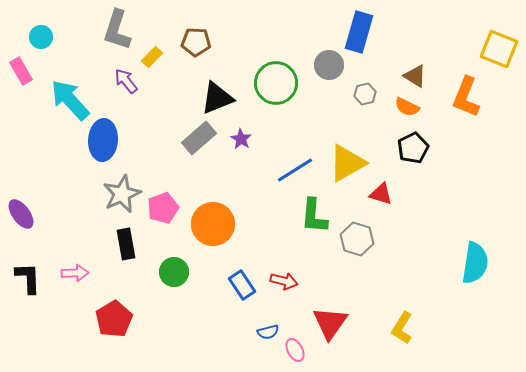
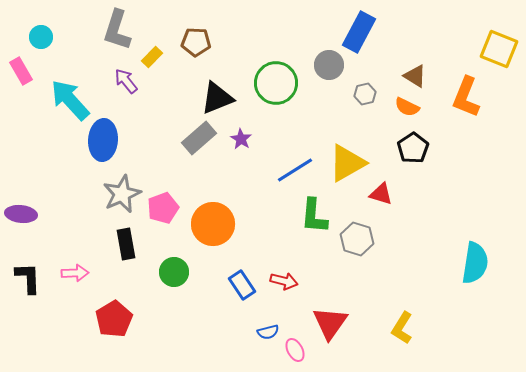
blue rectangle at (359, 32): rotated 12 degrees clockwise
black pentagon at (413, 148): rotated 8 degrees counterclockwise
purple ellipse at (21, 214): rotated 48 degrees counterclockwise
